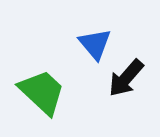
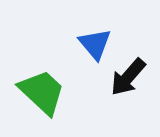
black arrow: moved 2 px right, 1 px up
